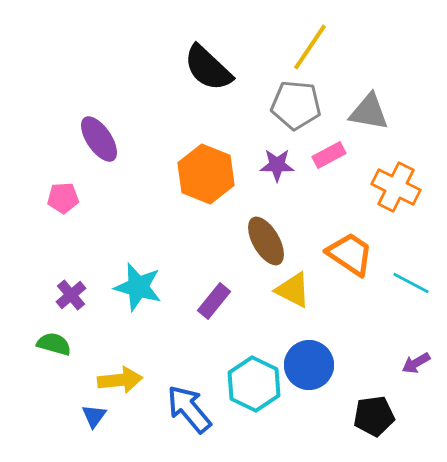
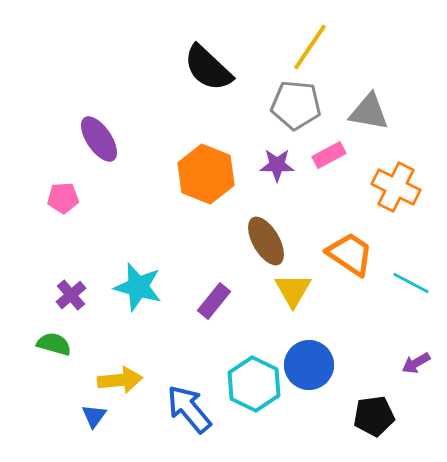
yellow triangle: rotated 33 degrees clockwise
